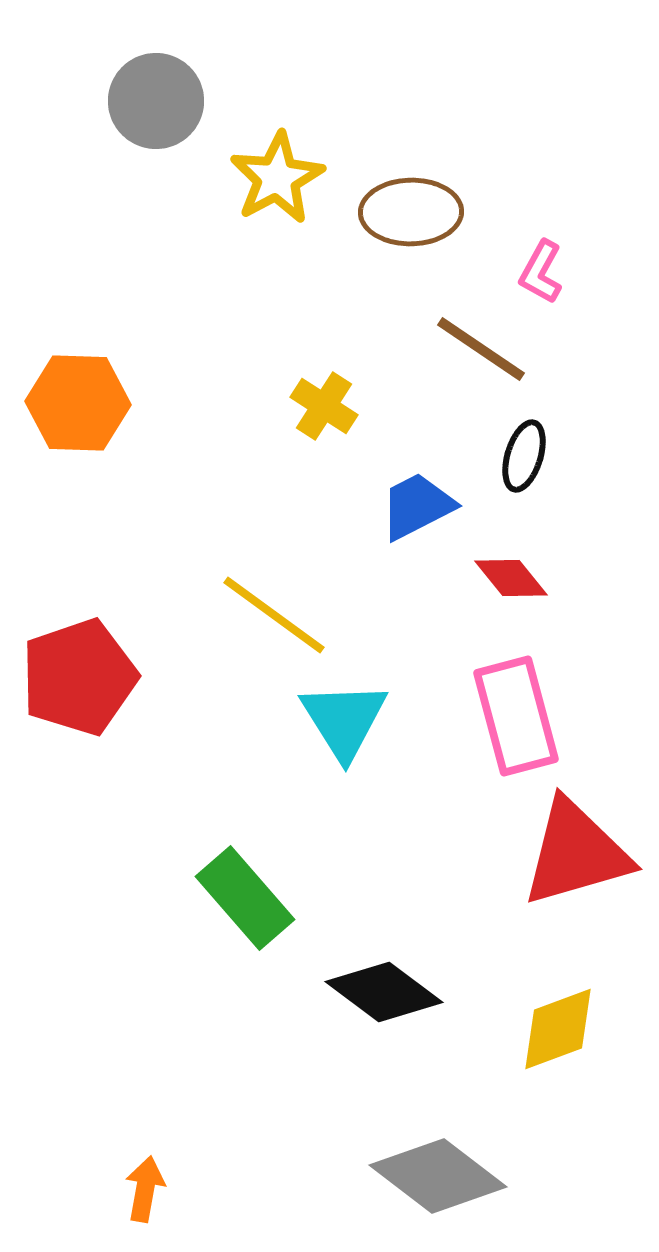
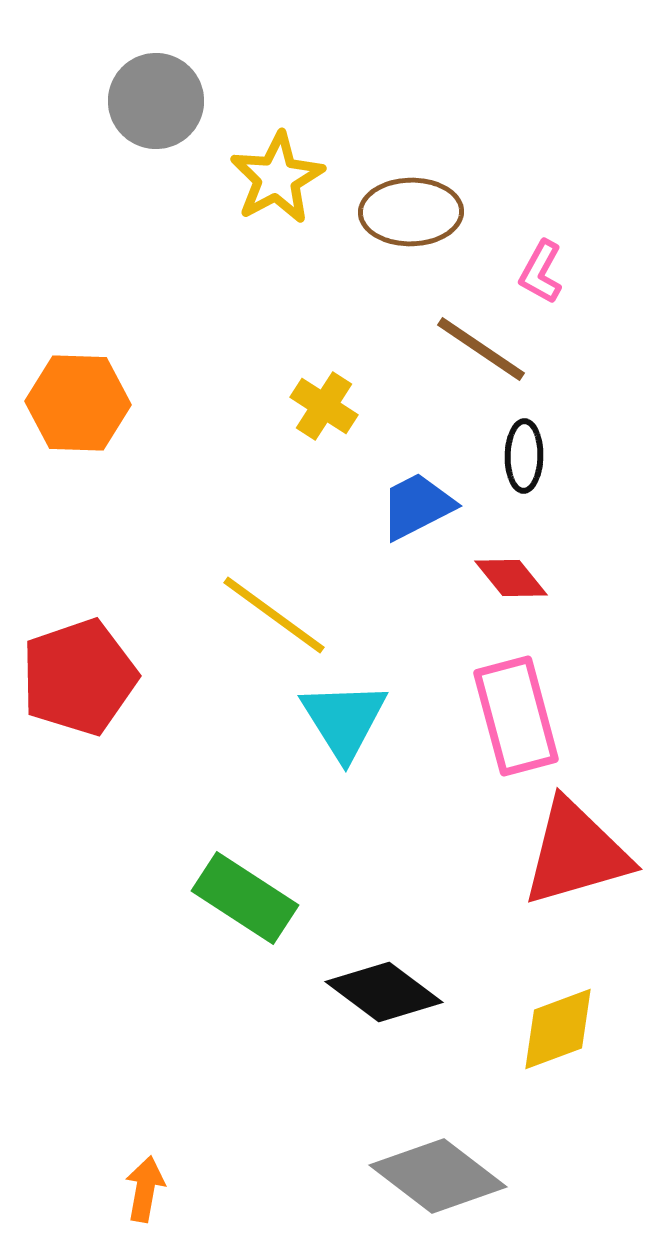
black ellipse: rotated 16 degrees counterclockwise
green rectangle: rotated 16 degrees counterclockwise
